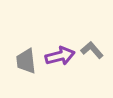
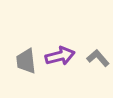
gray L-shape: moved 6 px right, 8 px down
